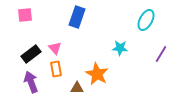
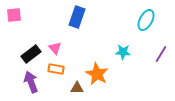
pink square: moved 11 px left
cyan star: moved 3 px right, 4 px down
orange rectangle: rotated 70 degrees counterclockwise
